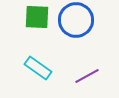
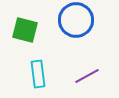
green square: moved 12 px left, 13 px down; rotated 12 degrees clockwise
cyan rectangle: moved 6 px down; rotated 48 degrees clockwise
